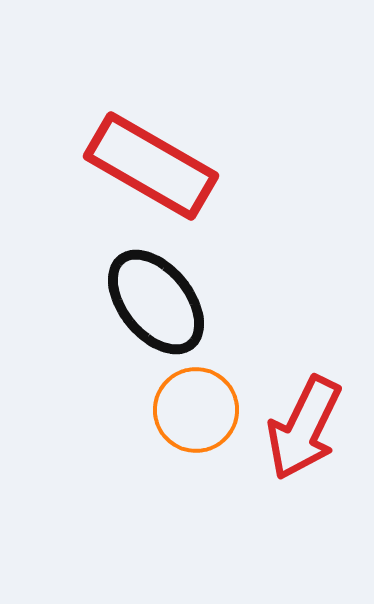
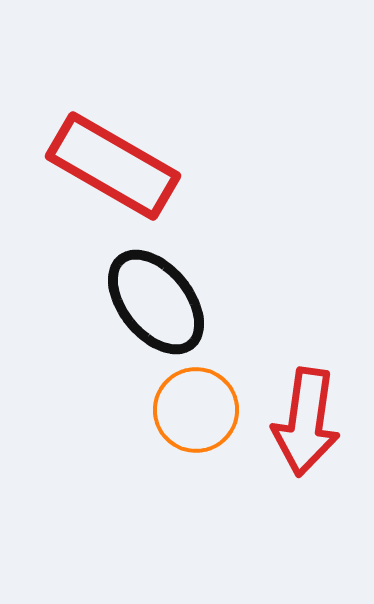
red rectangle: moved 38 px left
red arrow: moved 2 px right, 6 px up; rotated 18 degrees counterclockwise
